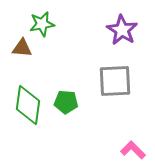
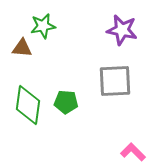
green star: moved 1 px right, 2 px down
purple star: rotated 20 degrees counterclockwise
pink L-shape: moved 2 px down
